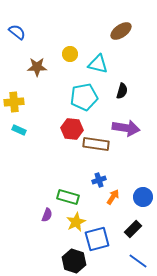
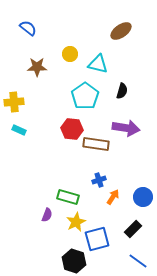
blue semicircle: moved 11 px right, 4 px up
cyan pentagon: moved 1 px right, 1 px up; rotated 24 degrees counterclockwise
